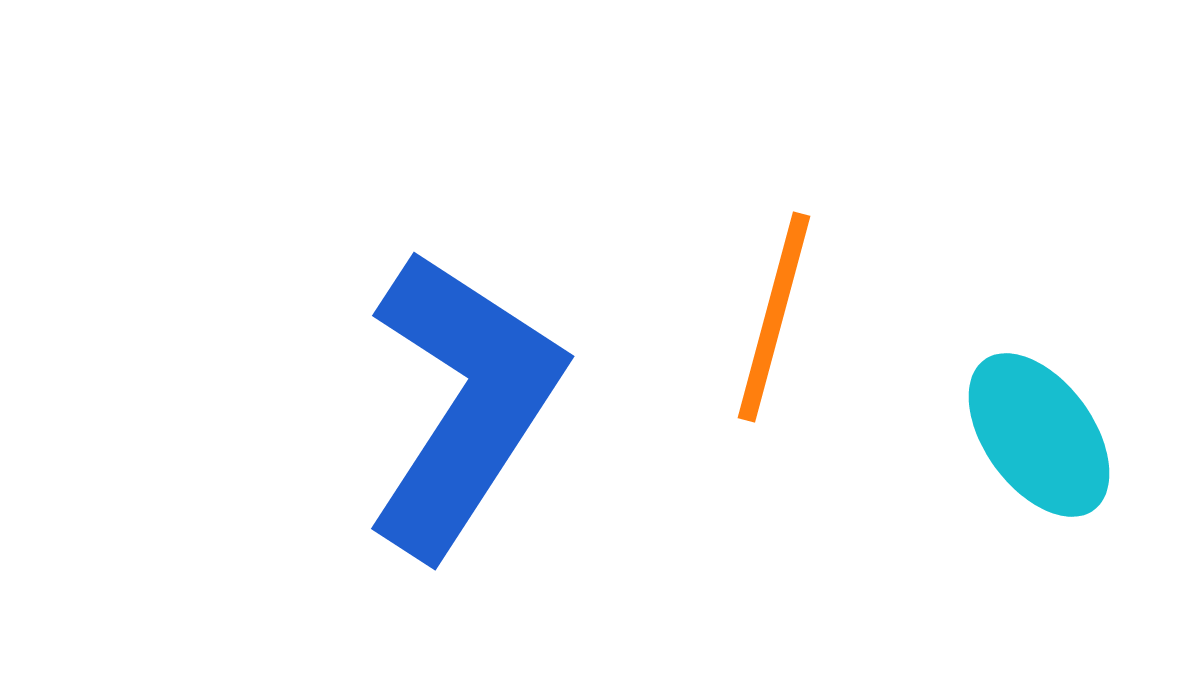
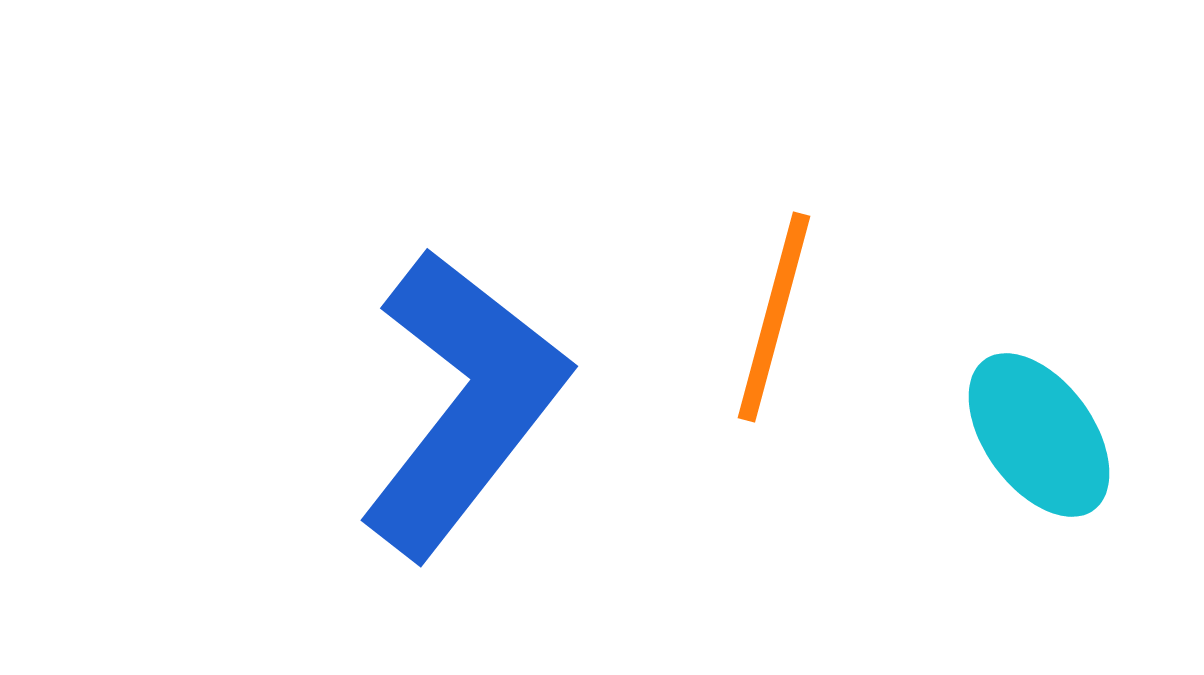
blue L-shape: rotated 5 degrees clockwise
